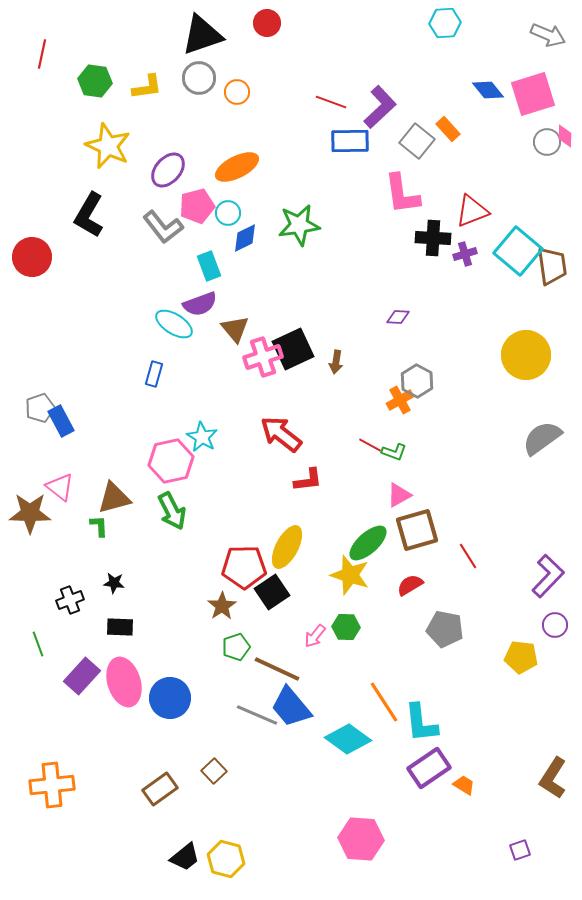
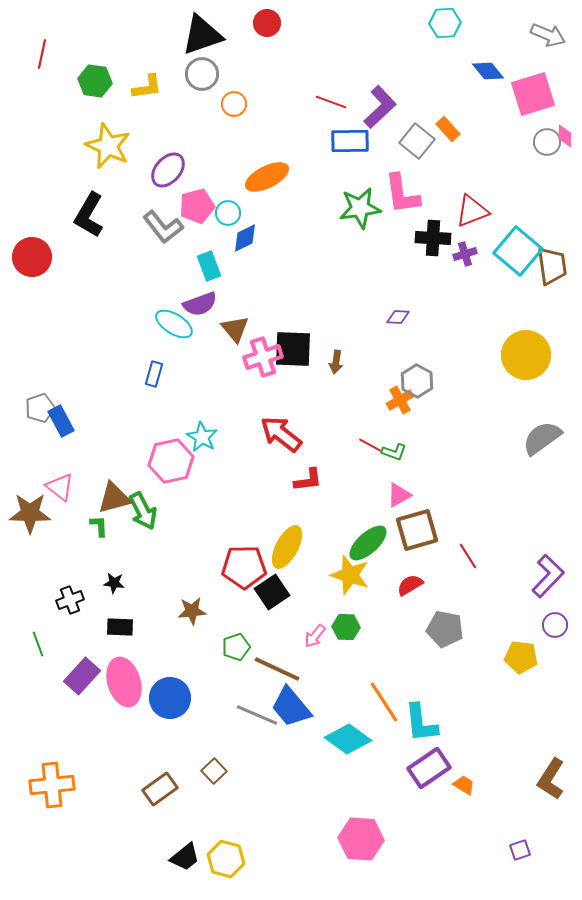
gray circle at (199, 78): moved 3 px right, 4 px up
blue diamond at (488, 90): moved 19 px up
orange circle at (237, 92): moved 3 px left, 12 px down
orange ellipse at (237, 167): moved 30 px right, 10 px down
green star at (299, 225): moved 61 px right, 17 px up
black square at (293, 349): rotated 27 degrees clockwise
green arrow at (172, 511): moved 29 px left
brown star at (222, 606): moved 30 px left, 5 px down; rotated 28 degrees clockwise
brown L-shape at (553, 778): moved 2 px left, 1 px down
